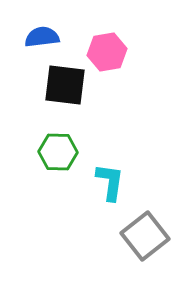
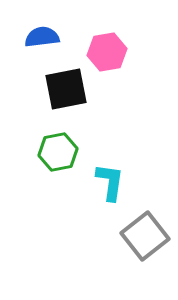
black square: moved 1 px right, 4 px down; rotated 18 degrees counterclockwise
green hexagon: rotated 12 degrees counterclockwise
